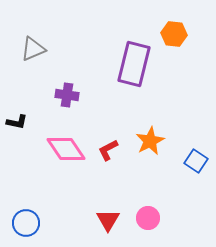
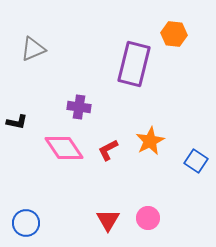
purple cross: moved 12 px right, 12 px down
pink diamond: moved 2 px left, 1 px up
